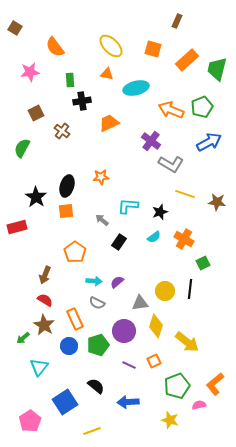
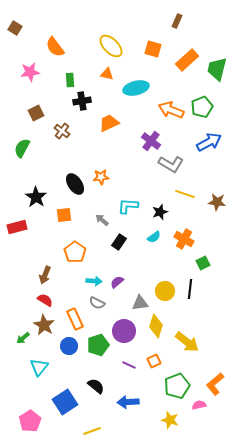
black ellipse at (67, 186): moved 8 px right, 2 px up; rotated 50 degrees counterclockwise
orange square at (66, 211): moved 2 px left, 4 px down
